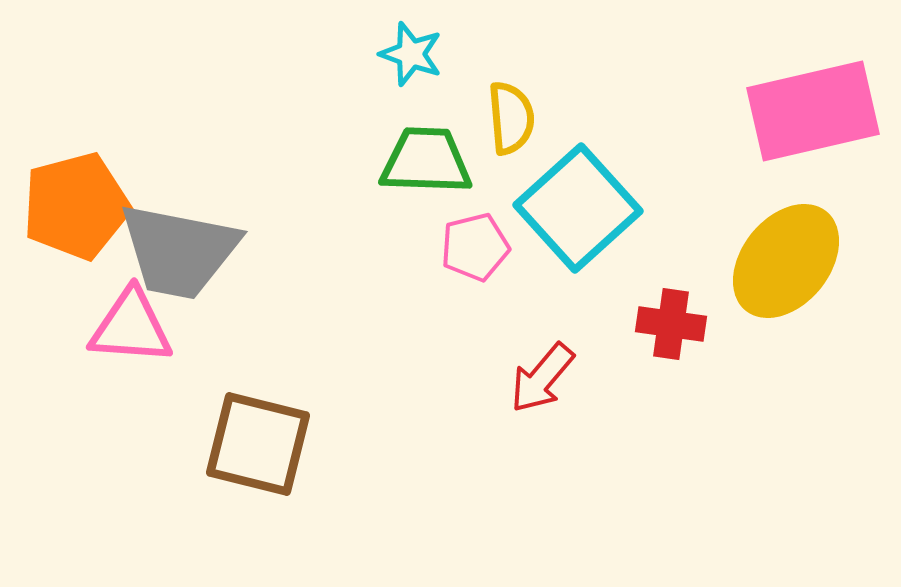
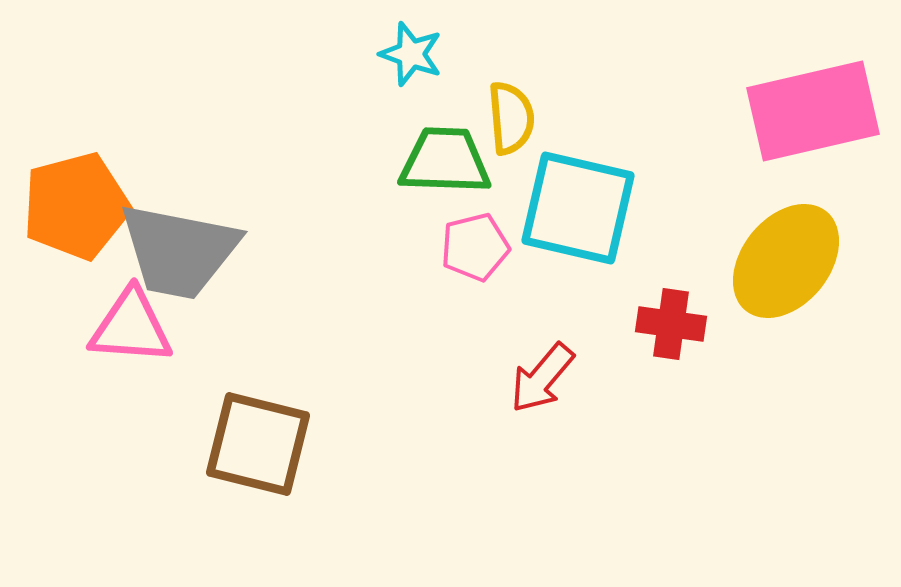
green trapezoid: moved 19 px right
cyan square: rotated 35 degrees counterclockwise
